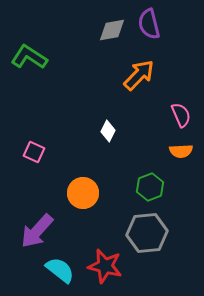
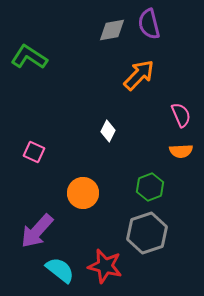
gray hexagon: rotated 12 degrees counterclockwise
